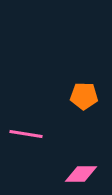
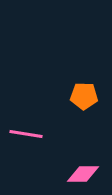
pink diamond: moved 2 px right
